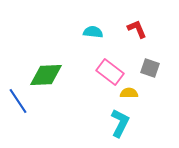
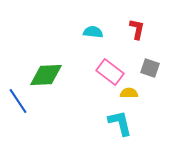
red L-shape: rotated 35 degrees clockwise
cyan L-shape: rotated 40 degrees counterclockwise
